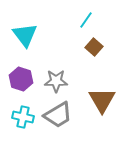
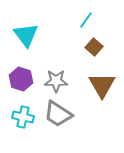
cyan triangle: moved 1 px right
brown triangle: moved 15 px up
gray trapezoid: moved 1 px up; rotated 64 degrees clockwise
